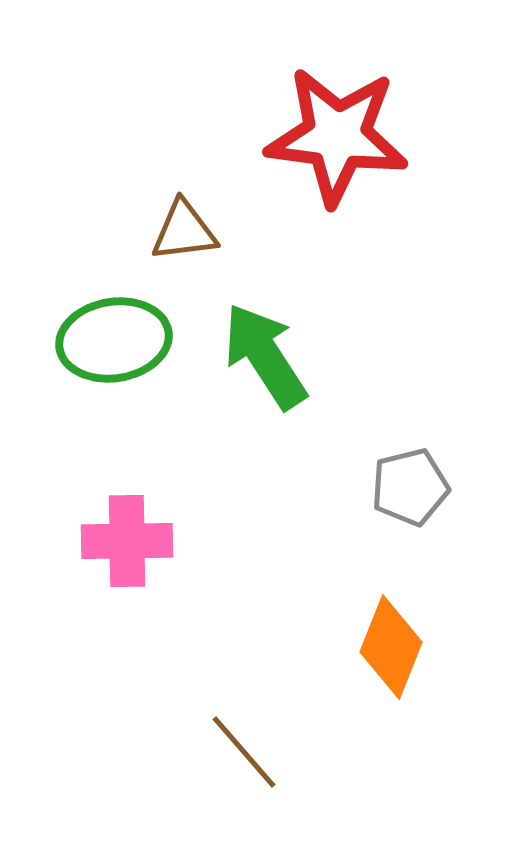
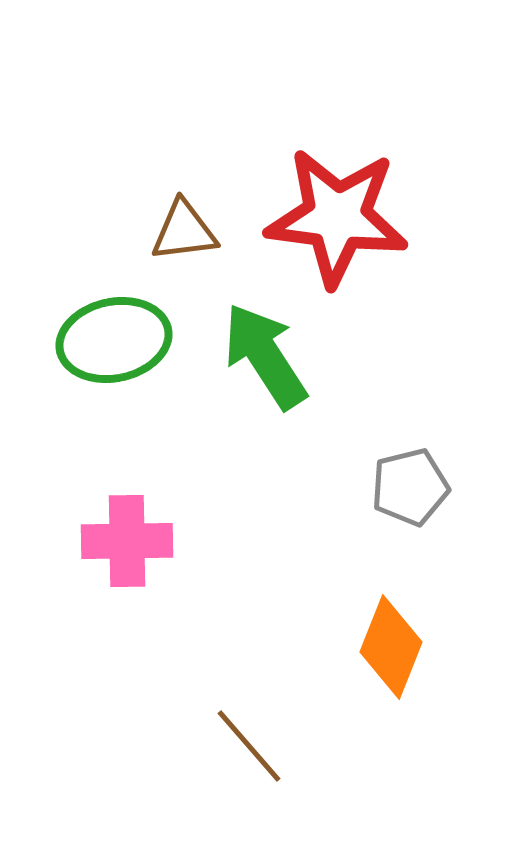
red star: moved 81 px down
green ellipse: rotated 3 degrees counterclockwise
brown line: moved 5 px right, 6 px up
